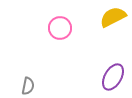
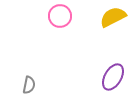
pink circle: moved 12 px up
gray semicircle: moved 1 px right, 1 px up
